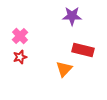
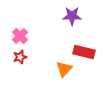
red rectangle: moved 1 px right, 2 px down
